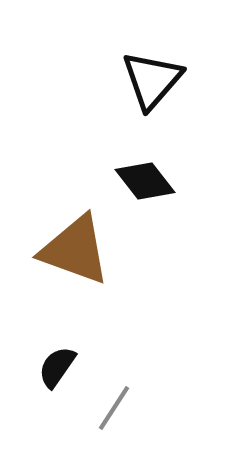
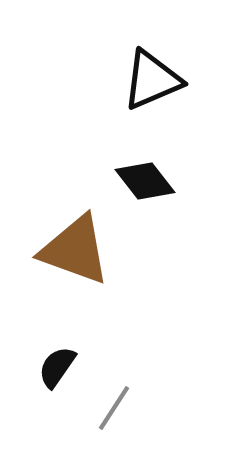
black triangle: rotated 26 degrees clockwise
